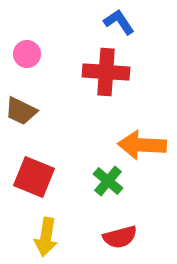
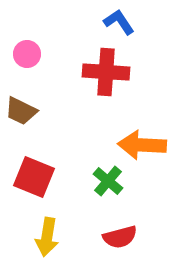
yellow arrow: moved 1 px right
